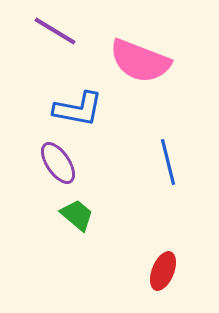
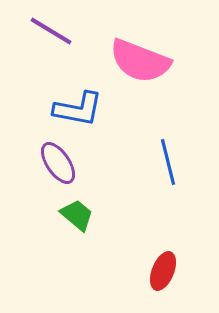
purple line: moved 4 px left
